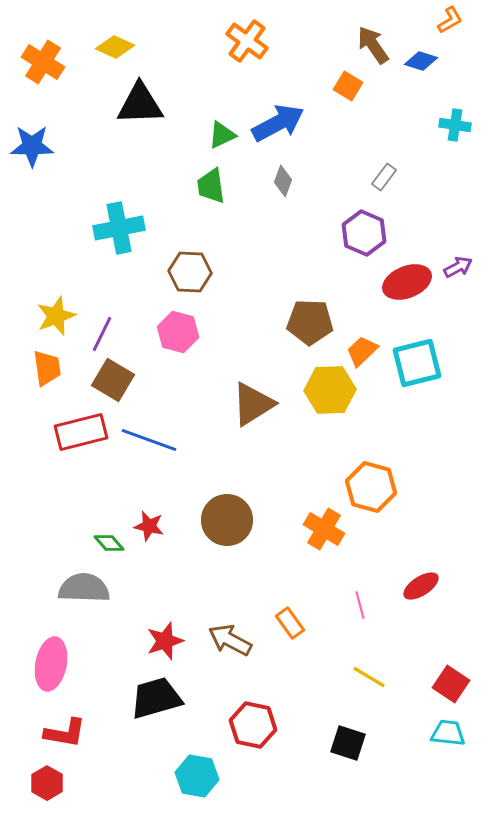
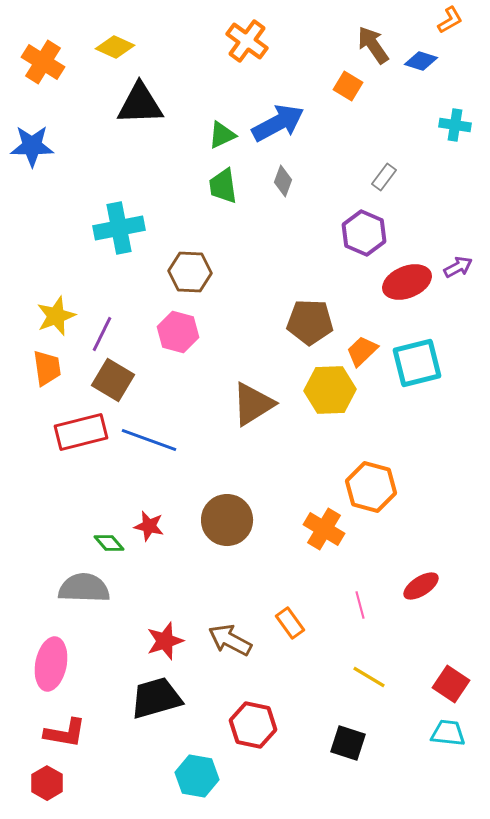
green trapezoid at (211, 186): moved 12 px right
